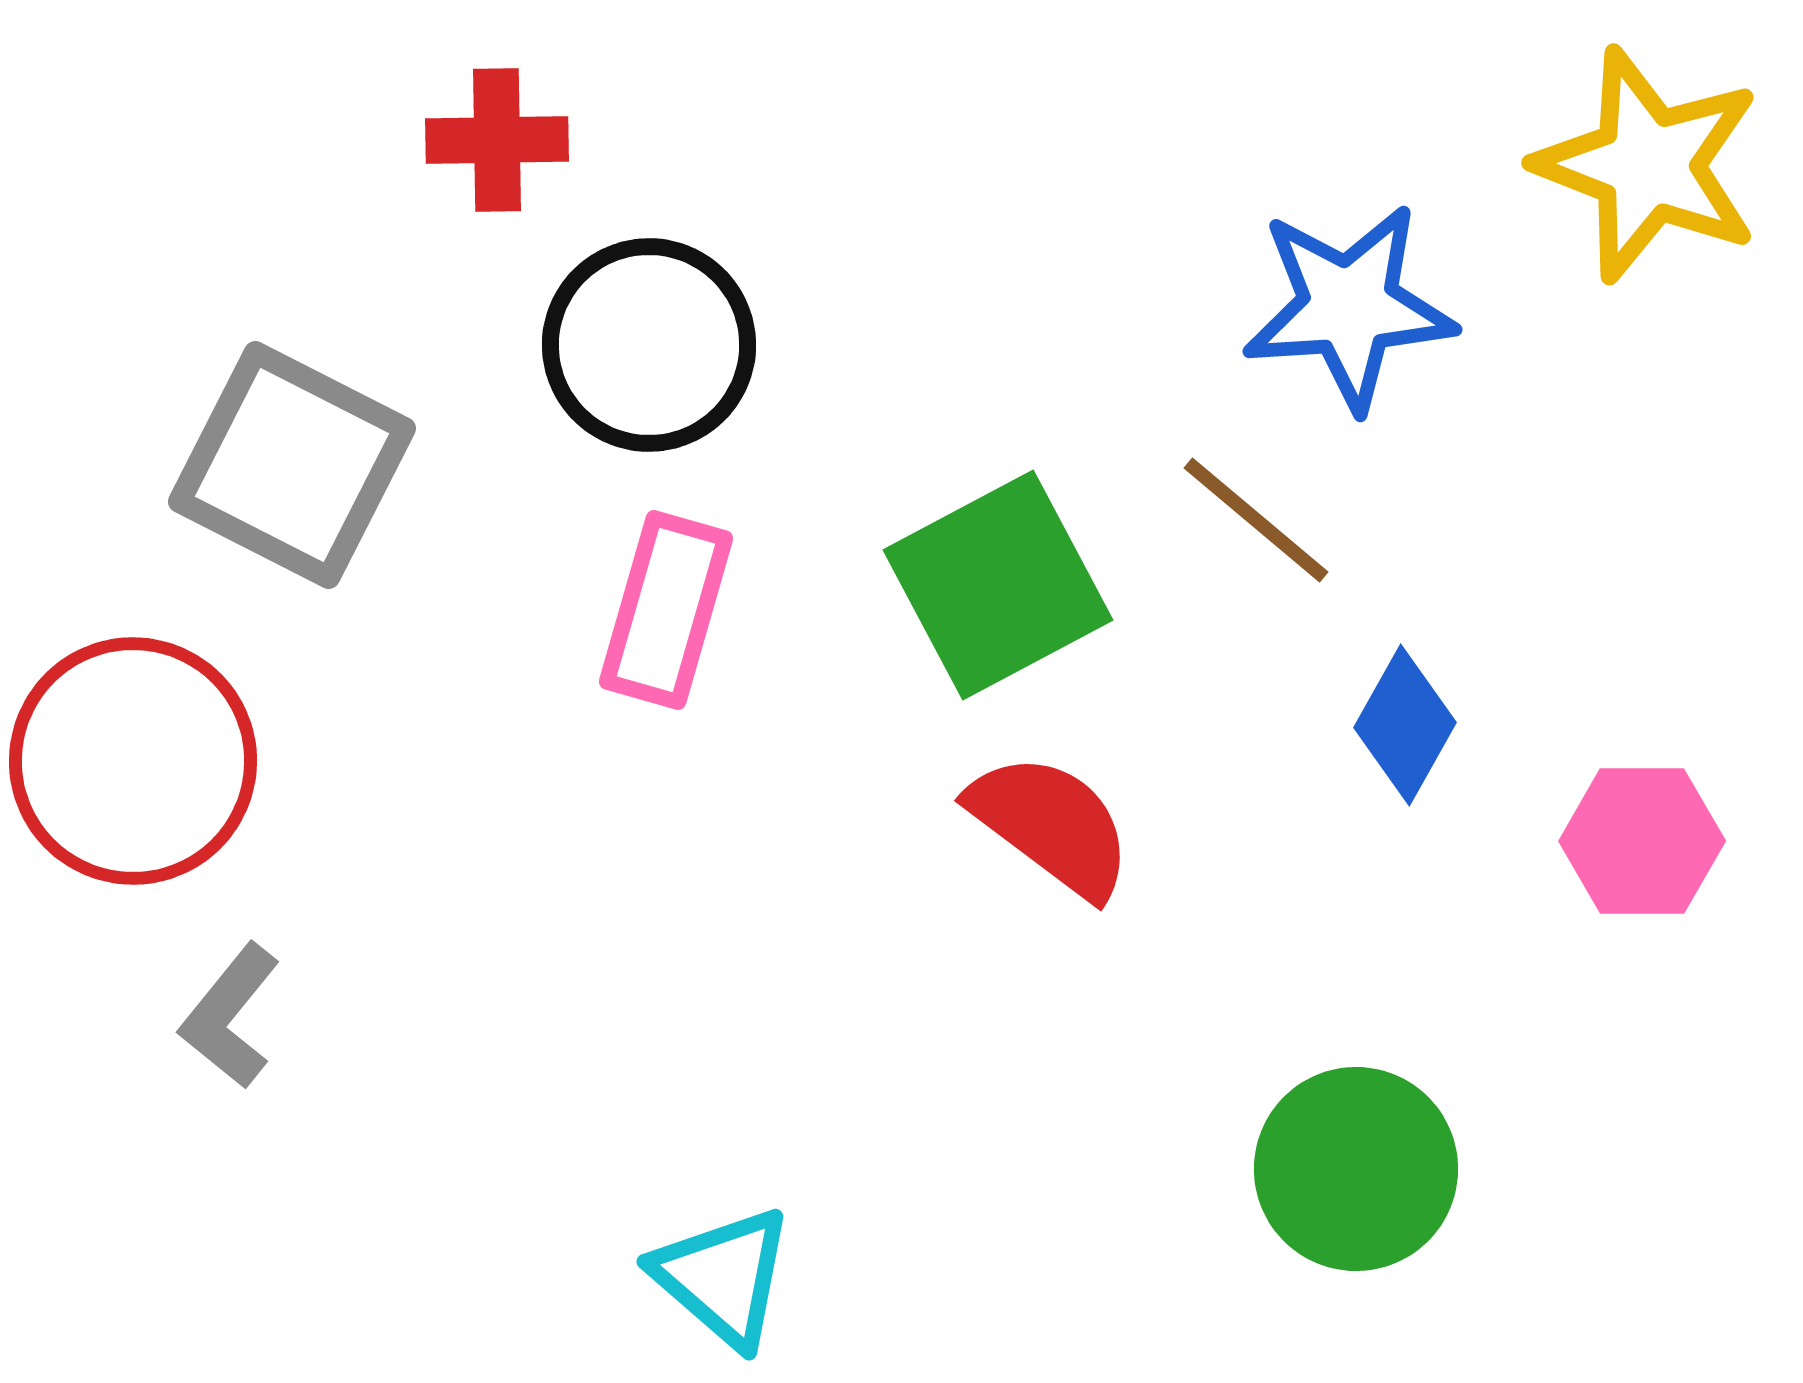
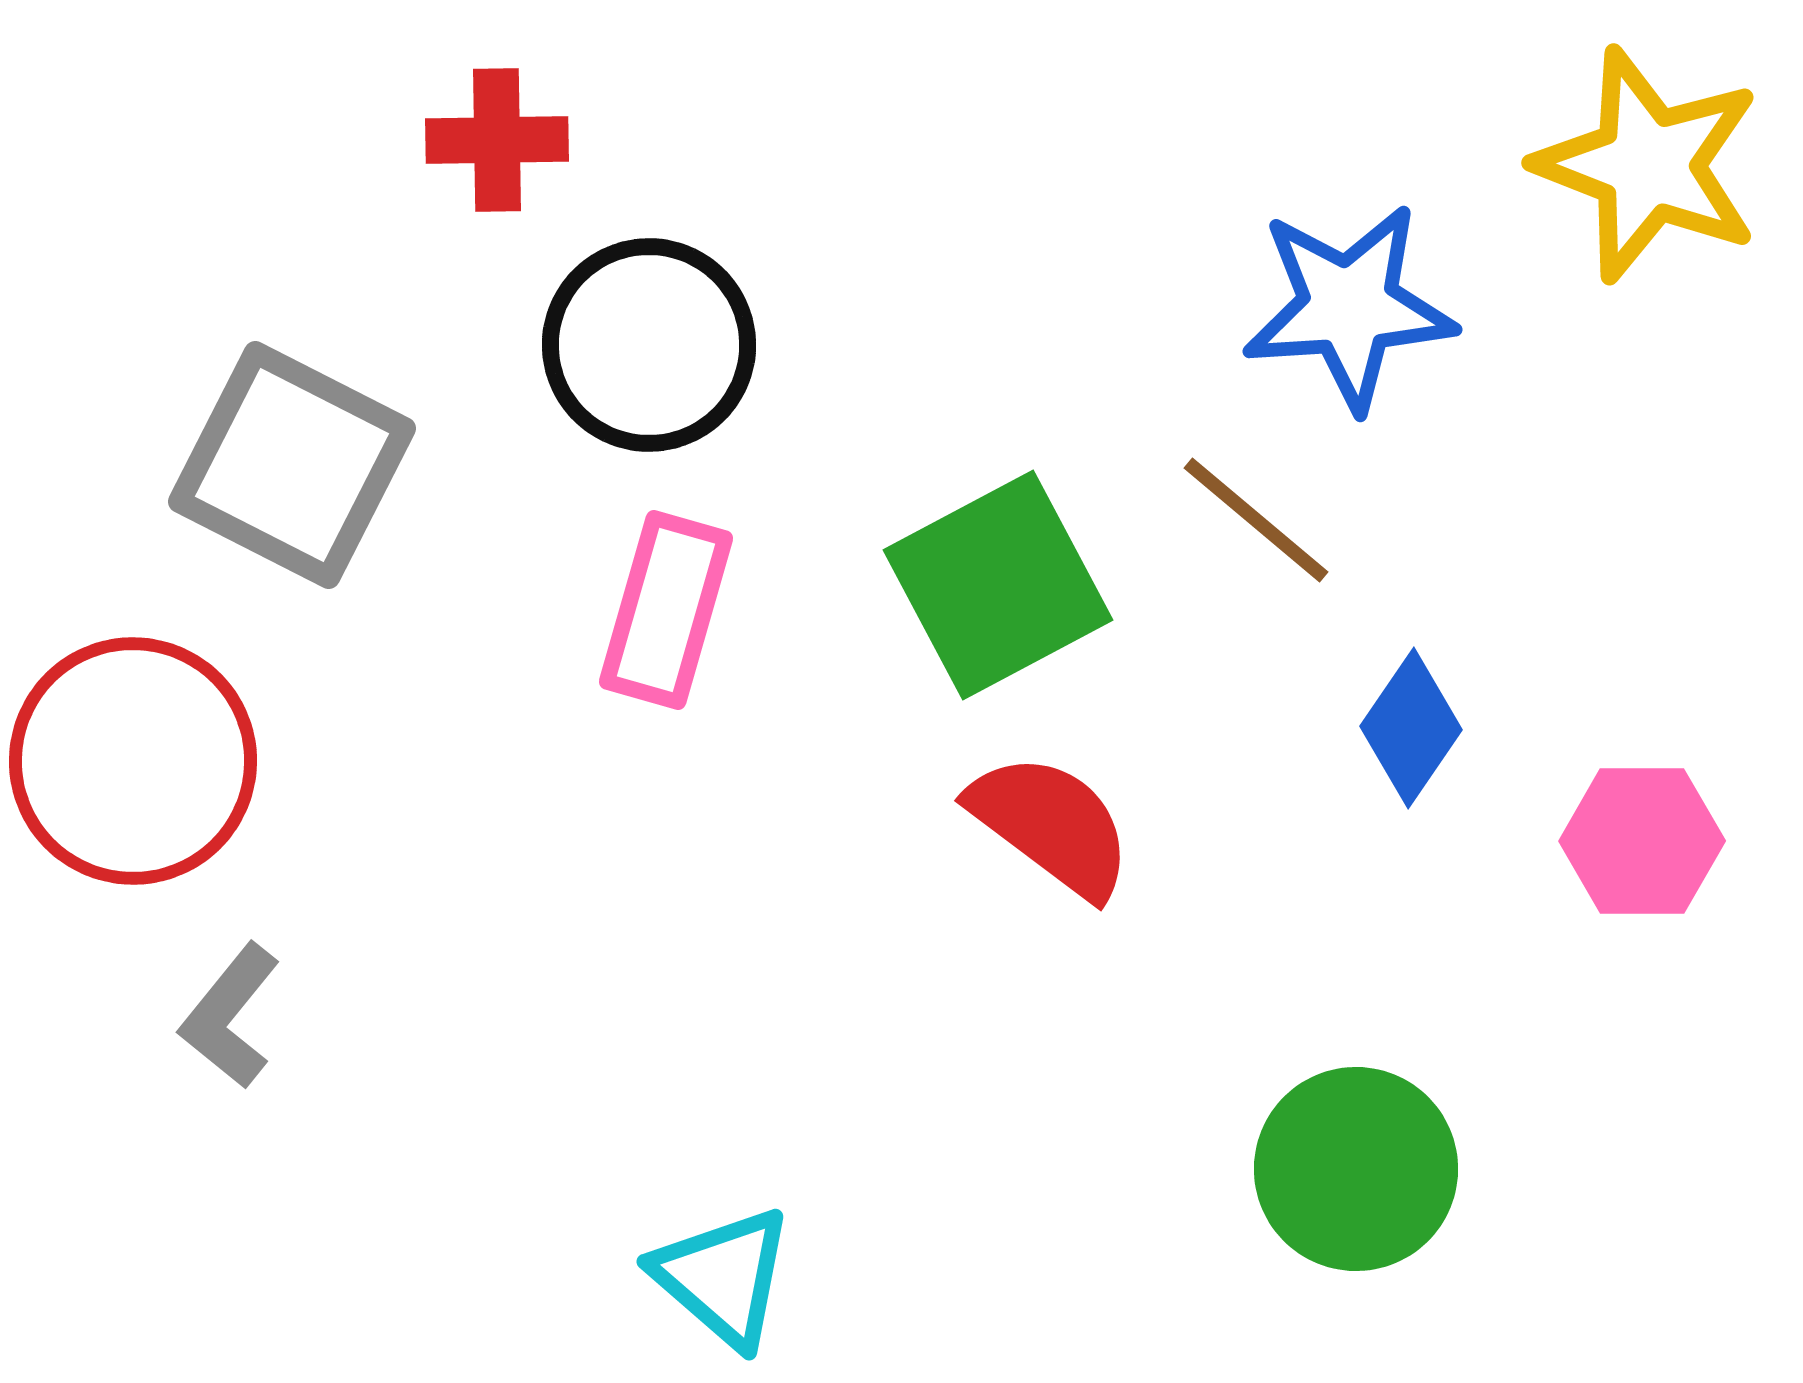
blue diamond: moved 6 px right, 3 px down; rotated 5 degrees clockwise
